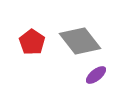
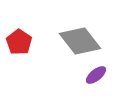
red pentagon: moved 13 px left
